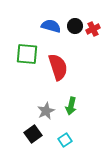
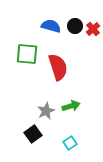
red cross: rotated 16 degrees counterclockwise
green arrow: rotated 120 degrees counterclockwise
cyan square: moved 5 px right, 3 px down
